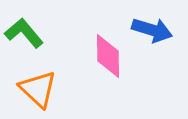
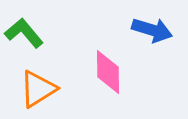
pink diamond: moved 16 px down
orange triangle: rotated 45 degrees clockwise
